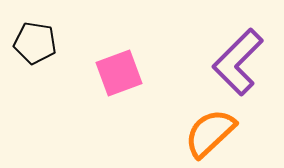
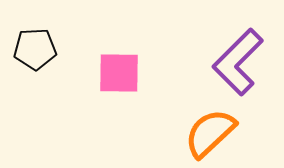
black pentagon: moved 6 px down; rotated 12 degrees counterclockwise
pink square: rotated 21 degrees clockwise
